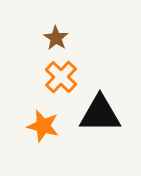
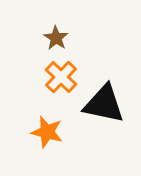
black triangle: moved 4 px right, 10 px up; rotated 12 degrees clockwise
orange star: moved 4 px right, 6 px down
